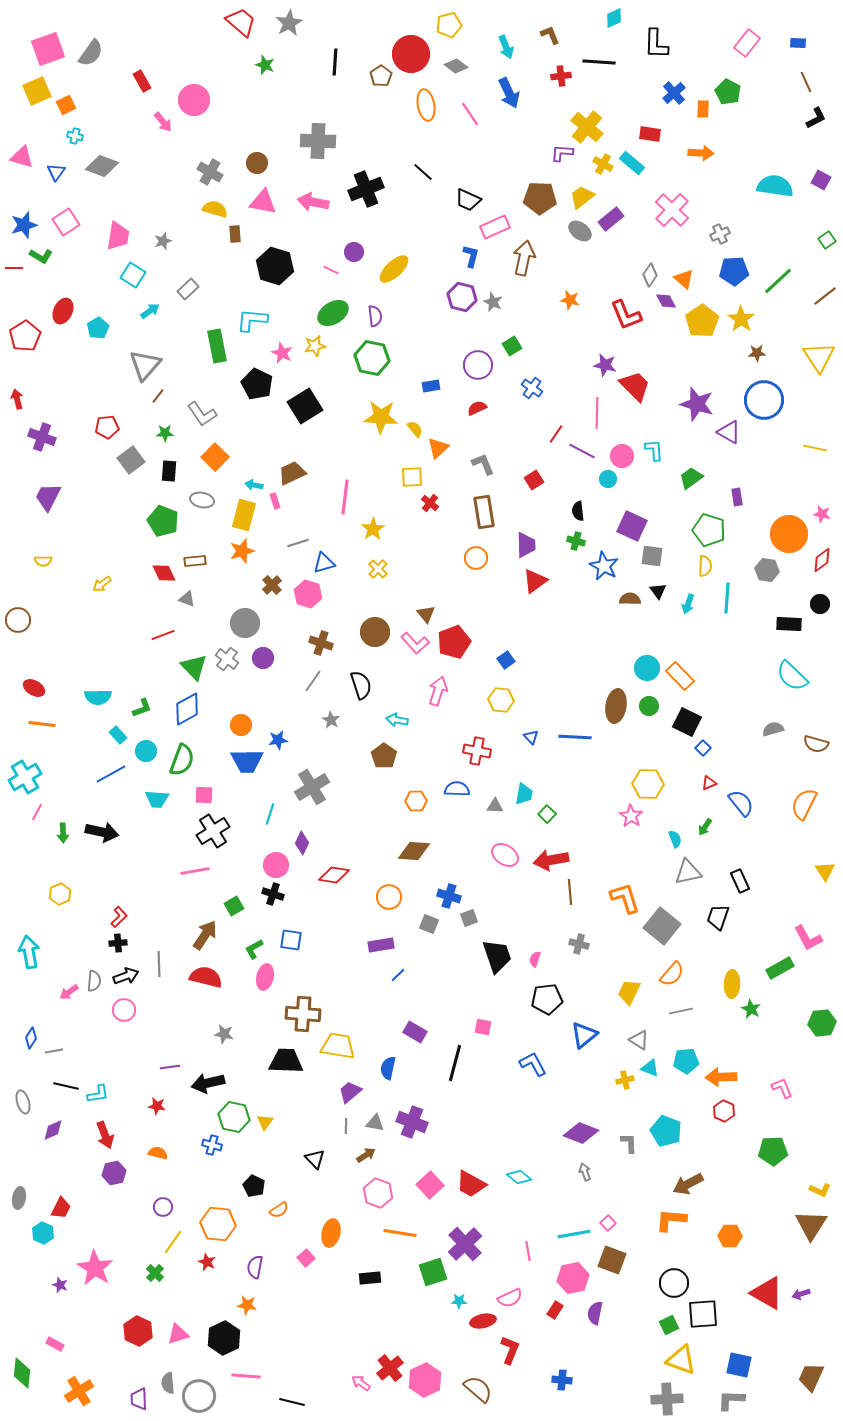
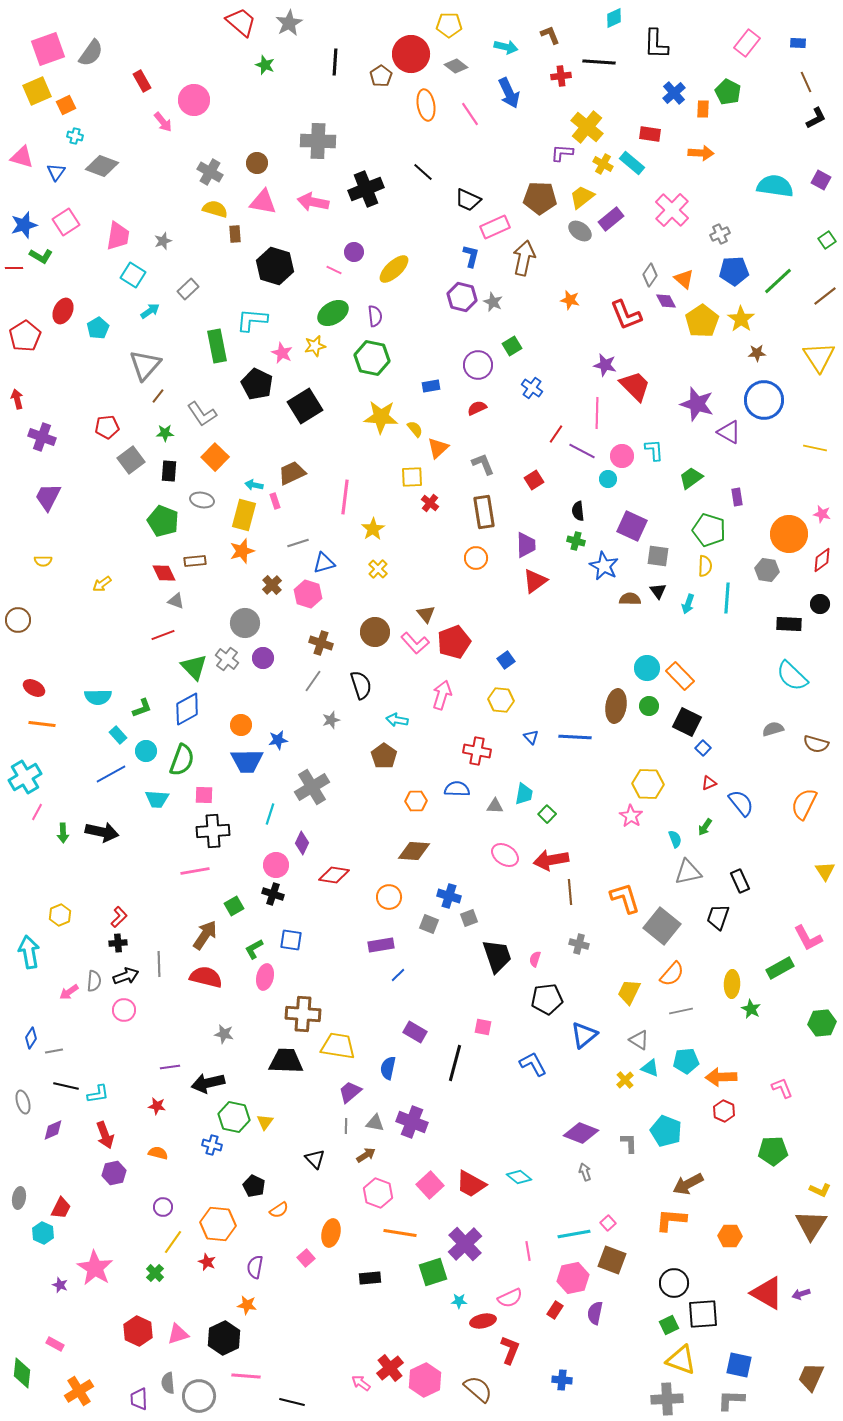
yellow pentagon at (449, 25): rotated 15 degrees clockwise
cyan arrow at (506, 47): rotated 55 degrees counterclockwise
pink line at (331, 270): moved 3 px right
gray square at (652, 556): moved 6 px right
gray triangle at (187, 599): moved 11 px left, 2 px down
pink arrow at (438, 691): moved 4 px right, 4 px down
gray star at (331, 720): rotated 24 degrees clockwise
black cross at (213, 831): rotated 28 degrees clockwise
yellow hexagon at (60, 894): moved 21 px down
yellow cross at (625, 1080): rotated 30 degrees counterclockwise
